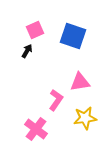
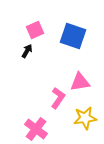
pink L-shape: moved 2 px right, 2 px up
